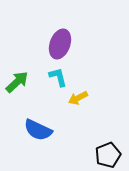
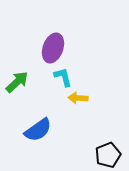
purple ellipse: moved 7 px left, 4 px down
cyan L-shape: moved 5 px right
yellow arrow: rotated 30 degrees clockwise
blue semicircle: rotated 60 degrees counterclockwise
